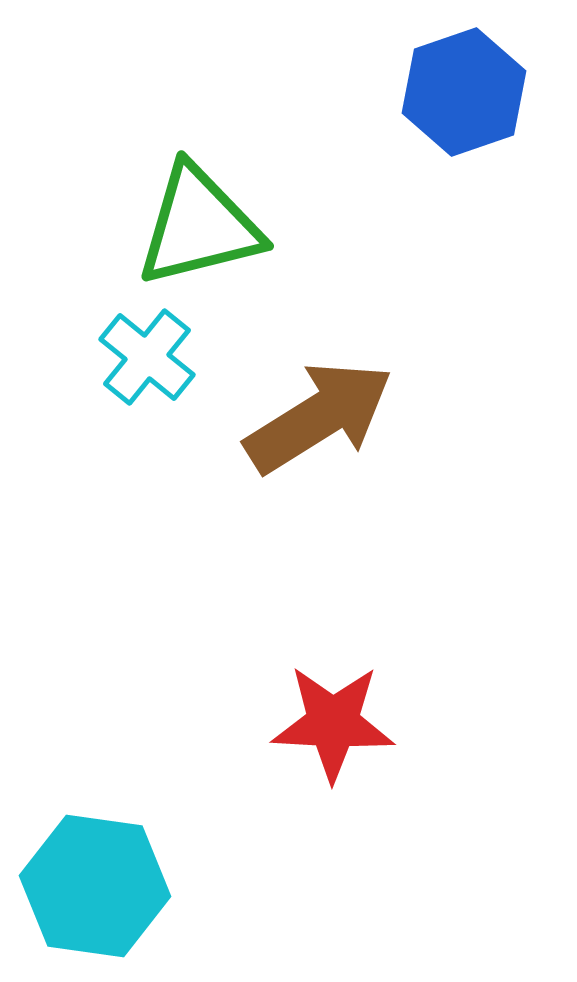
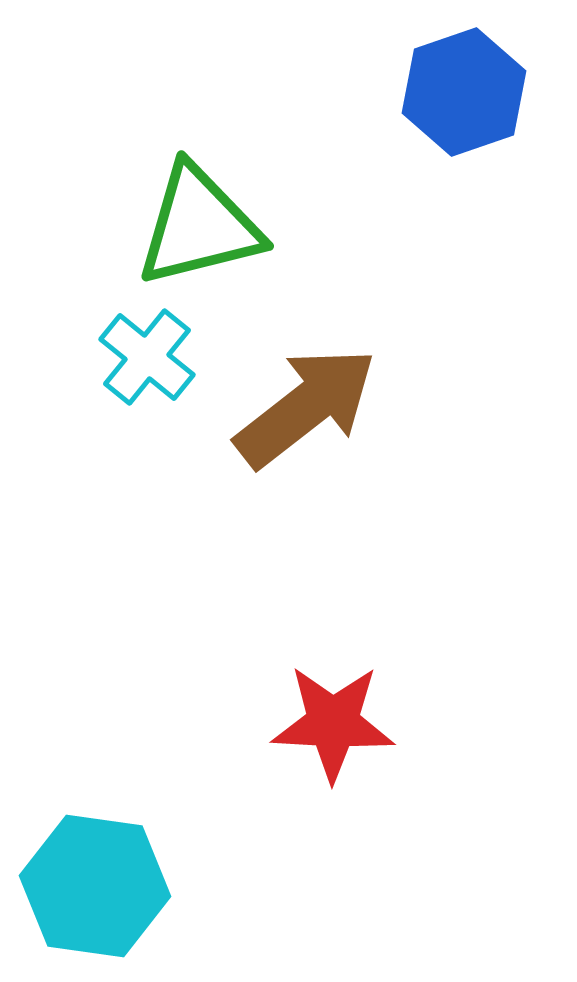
brown arrow: moved 13 px left, 10 px up; rotated 6 degrees counterclockwise
